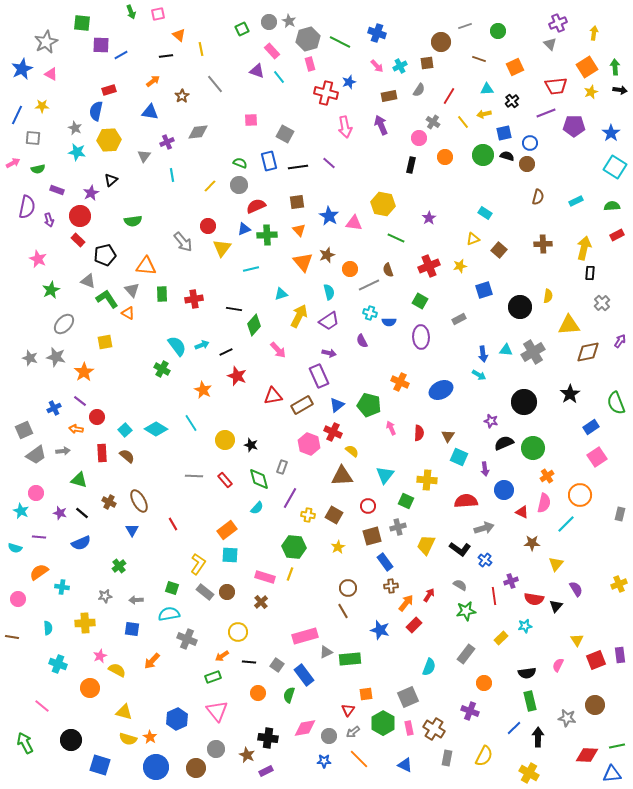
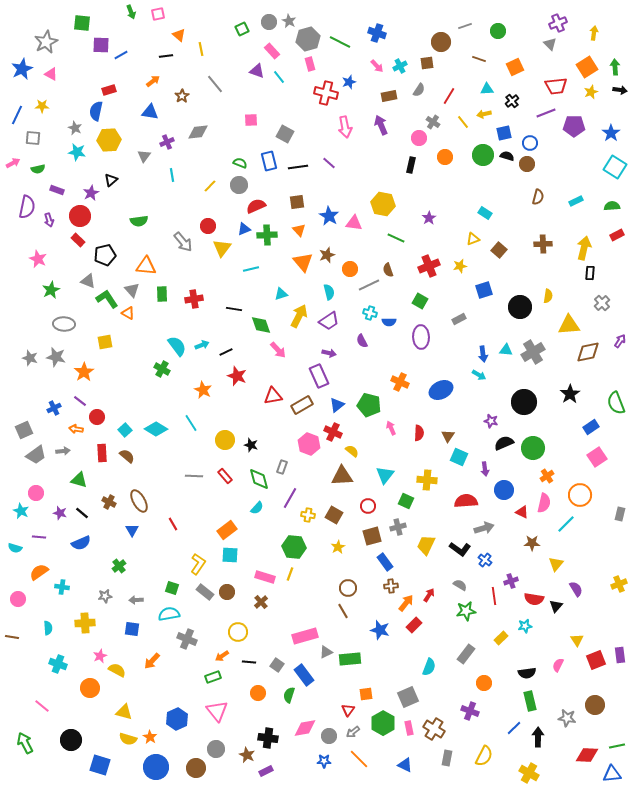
green semicircle at (133, 221): moved 6 px right
gray ellipse at (64, 324): rotated 50 degrees clockwise
green diamond at (254, 325): moved 7 px right; rotated 60 degrees counterclockwise
red rectangle at (225, 480): moved 4 px up
